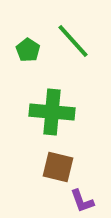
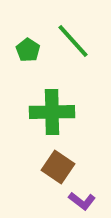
green cross: rotated 6 degrees counterclockwise
brown square: rotated 20 degrees clockwise
purple L-shape: rotated 32 degrees counterclockwise
